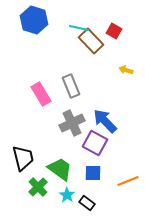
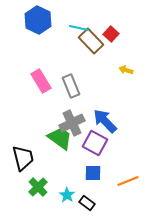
blue hexagon: moved 4 px right; rotated 8 degrees clockwise
red square: moved 3 px left, 3 px down; rotated 14 degrees clockwise
pink rectangle: moved 13 px up
green trapezoid: moved 31 px up
